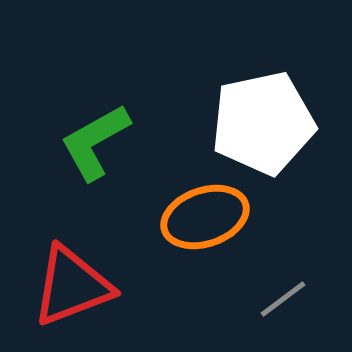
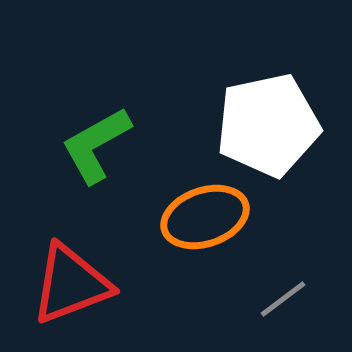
white pentagon: moved 5 px right, 2 px down
green L-shape: moved 1 px right, 3 px down
red triangle: moved 1 px left, 2 px up
